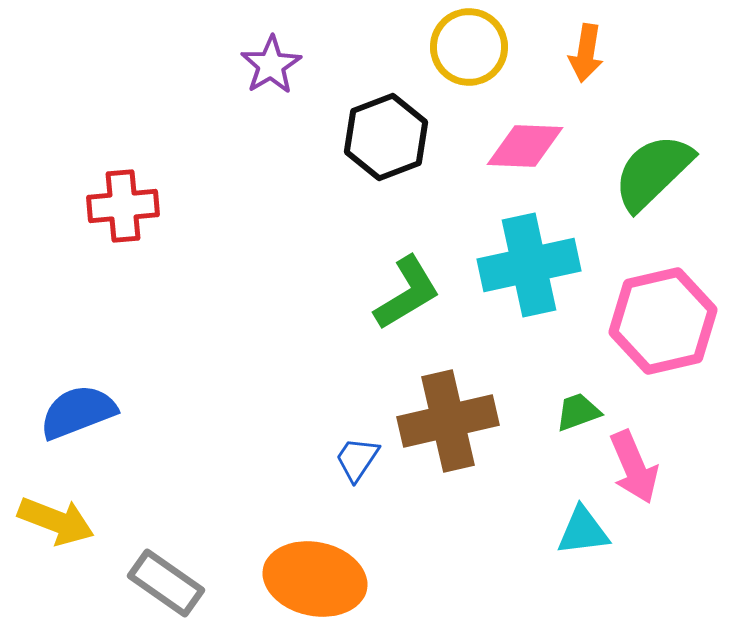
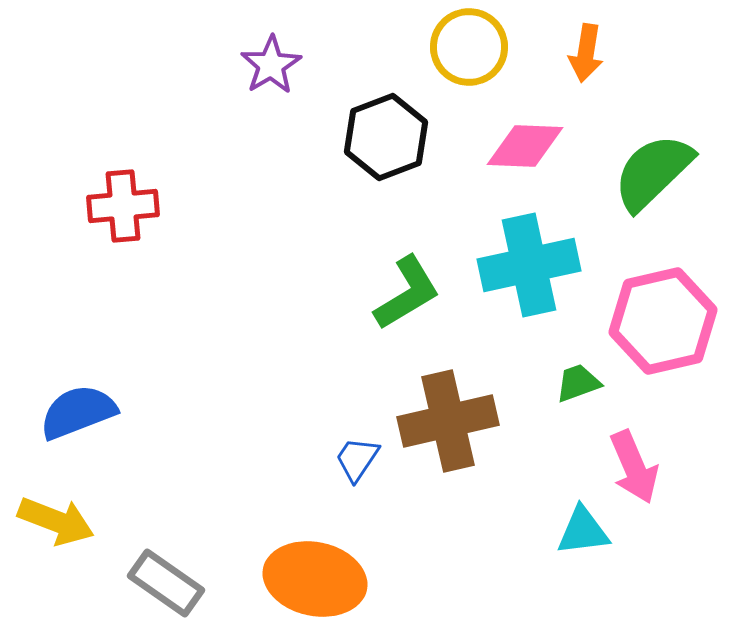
green trapezoid: moved 29 px up
